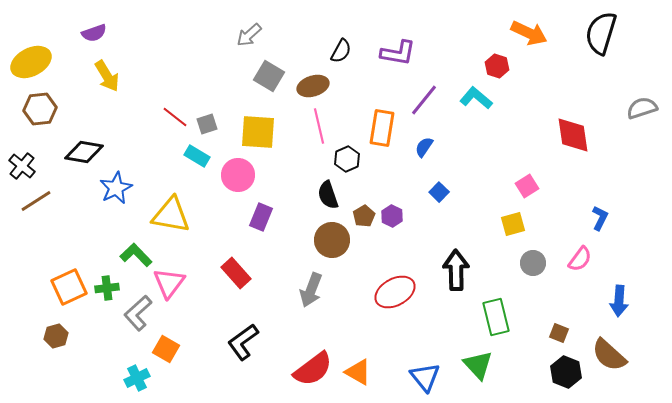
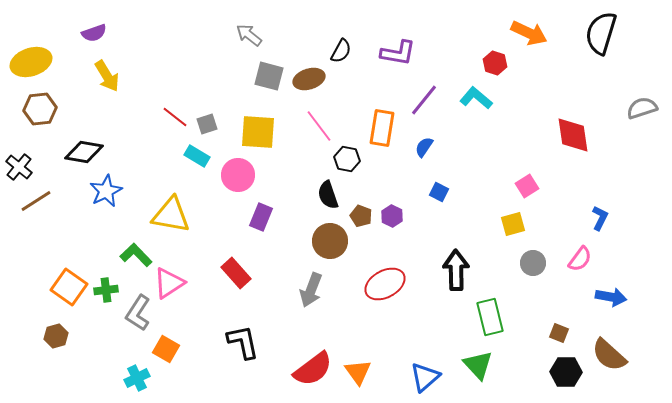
gray arrow at (249, 35): rotated 80 degrees clockwise
yellow ellipse at (31, 62): rotated 9 degrees clockwise
red hexagon at (497, 66): moved 2 px left, 3 px up
gray square at (269, 76): rotated 16 degrees counterclockwise
brown ellipse at (313, 86): moved 4 px left, 7 px up
pink line at (319, 126): rotated 24 degrees counterclockwise
black hexagon at (347, 159): rotated 25 degrees counterclockwise
black cross at (22, 166): moved 3 px left, 1 px down
blue star at (116, 188): moved 10 px left, 3 px down
blue square at (439, 192): rotated 18 degrees counterclockwise
brown pentagon at (364, 216): moved 3 px left; rotated 20 degrees counterclockwise
brown circle at (332, 240): moved 2 px left, 1 px down
pink triangle at (169, 283): rotated 20 degrees clockwise
orange square at (69, 287): rotated 30 degrees counterclockwise
green cross at (107, 288): moved 1 px left, 2 px down
red ellipse at (395, 292): moved 10 px left, 8 px up
blue arrow at (619, 301): moved 8 px left, 4 px up; rotated 84 degrees counterclockwise
gray L-shape at (138, 313): rotated 15 degrees counterclockwise
green rectangle at (496, 317): moved 6 px left
black L-shape at (243, 342): rotated 114 degrees clockwise
orange triangle at (358, 372): rotated 24 degrees clockwise
black hexagon at (566, 372): rotated 20 degrees counterclockwise
blue triangle at (425, 377): rotated 28 degrees clockwise
